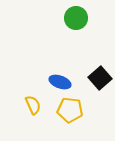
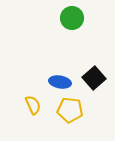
green circle: moved 4 px left
black square: moved 6 px left
blue ellipse: rotated 10 degrees counterclockwise
